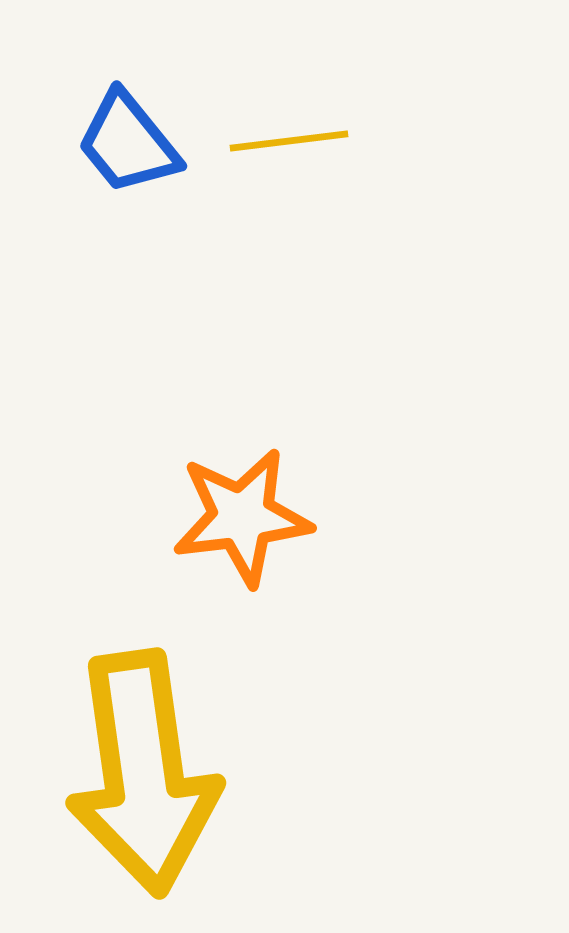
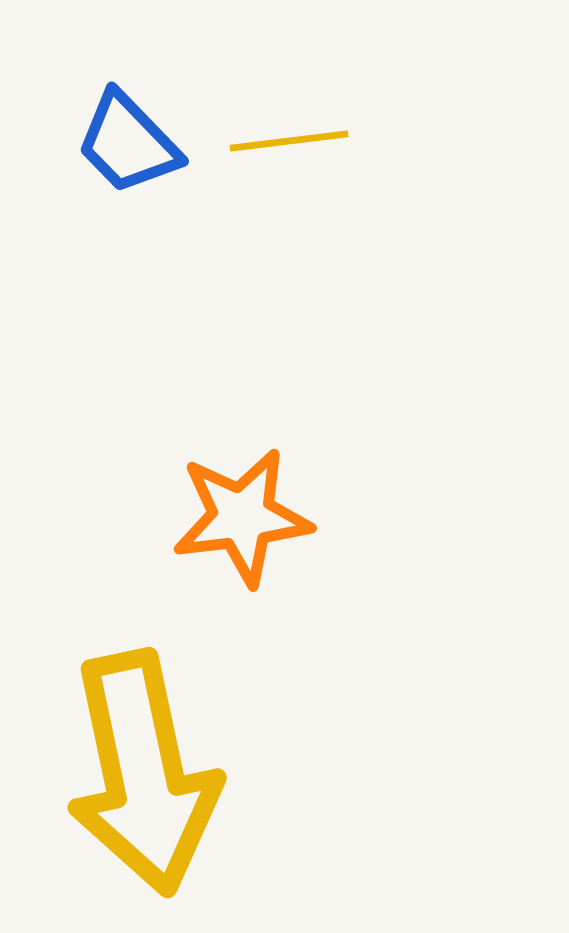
blue trapezoid: rotated 5 degrees counterclockwise
yellow arrow: rotated 4 degrees counterclockwise
